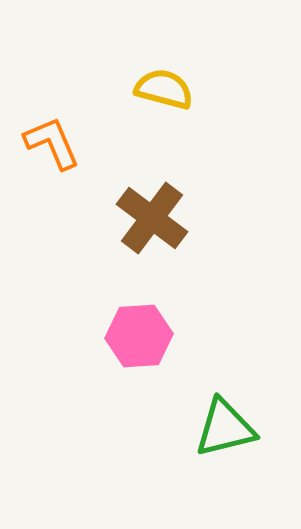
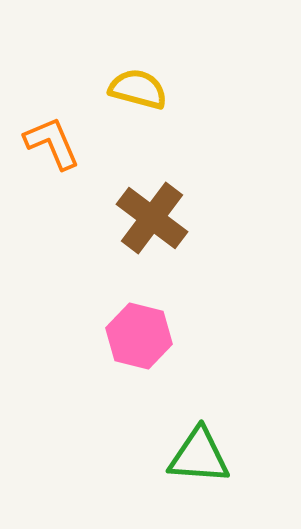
yellow semicircle: moved 26 px left
pink hexagon: rotated 18 degrees clockwise
green triangle: moved 26 px left, 28 px down; rotated 18 degrees clockwise
